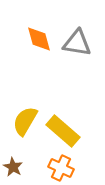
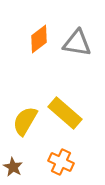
orange diamond: rotated 68 degrees clockwise
yellow rectangle: moved 2 px right, 18 px up
orange cross: moved 6 px up
